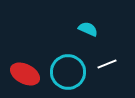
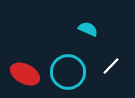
white line: moved 4 px right, 2 px down; rotated 24 degrees counterclockwise
